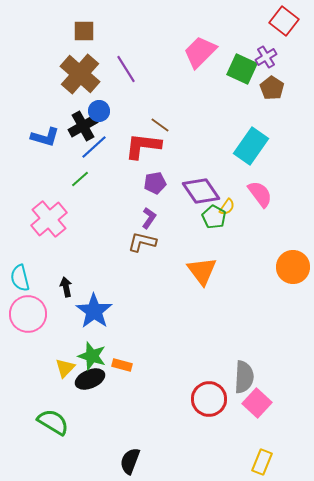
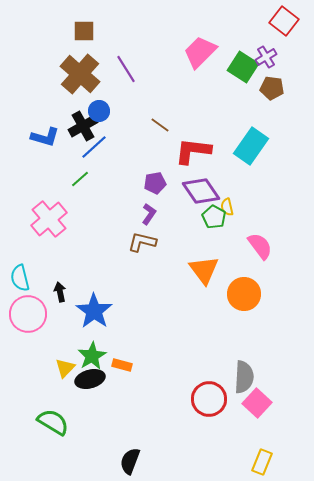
green square: moved 1 px right, 2 px up; rotated 8 degrees clockwise
brown pentagon: rotated 25 degrees counterclockwise
red L-shape: moved 50 px right, 5 px down
pink semicircle: moved 52 px down
yellow semicircle: rotated 132 degrees clockwise
purple L-shape: moved 4 px up
orange circle: moved 49 px left, 27 px down
orange triangle: moved 2 px right, 1 px up
black arrow: moved 6 px left, 5 px down
green star: rotated 24 degrees clockwise
black ellipse: rotated 8 degrees clockwise
